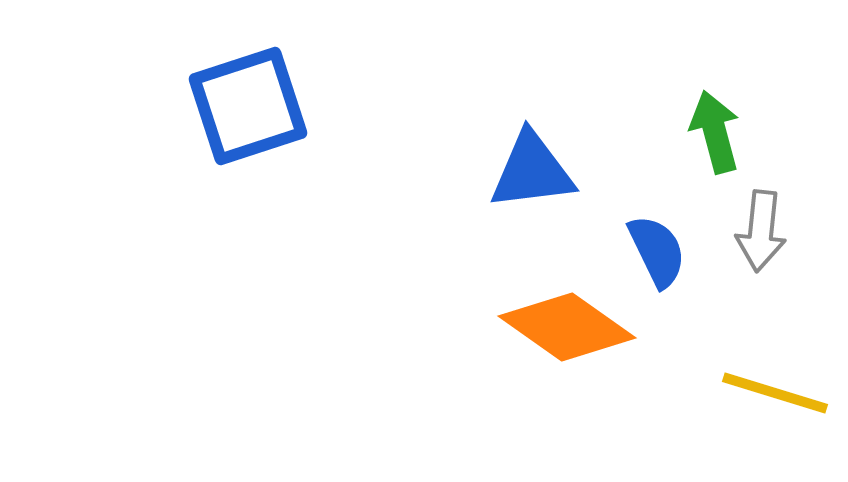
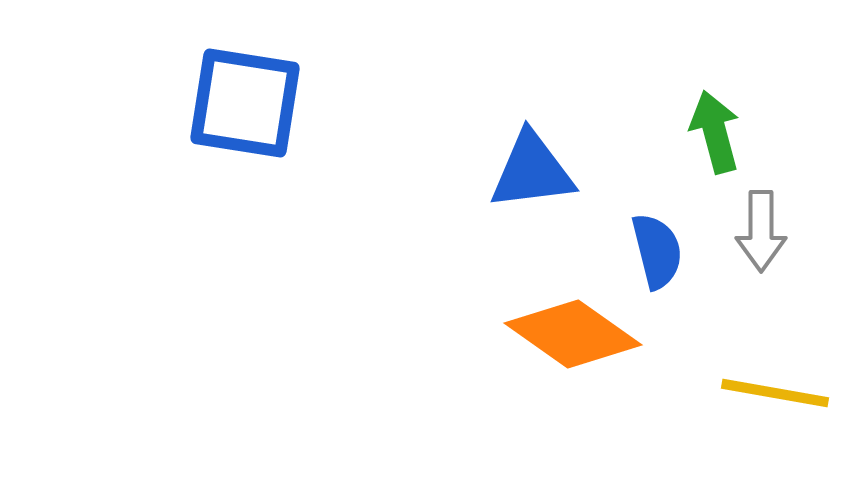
blue square: moved 3 px left, 3 px up; rotated 27 degrees clockwise
gray arrow: rotated 6 degrees counterclockwise
blue semicircle: rotated 12 degrees clockwise
orange diamond: moved 6 px right, 7 px down
yellow line: rotated 7 degrees counterclockwise
